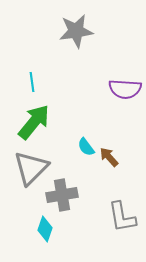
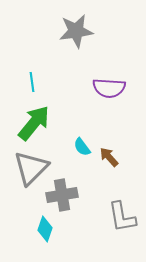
purple semicircle: moved 16 px left, 1 px up
green arrow: moved 1 px down
cyan semicircle: moved 4 px left
